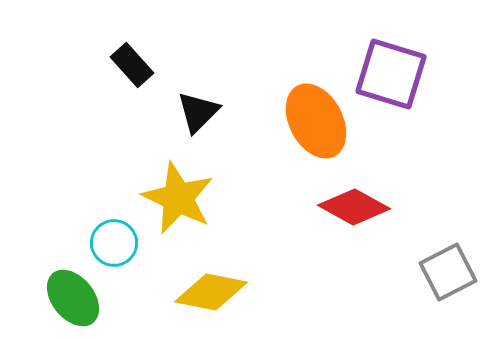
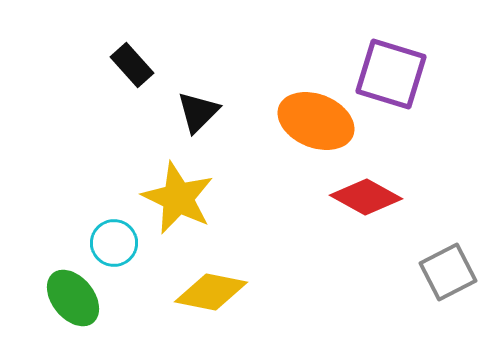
orange ellipse: rotated 40 degrees counterclockwise
red diamond: moved 12 px right, 10 px up
